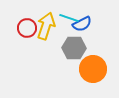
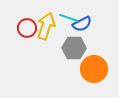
orange circle: moved 1 px right
